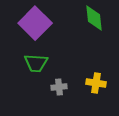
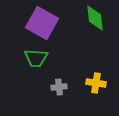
green diamond: moved 1 px right
purple square: moved 7 px right; rotated 16 degrees counterclockwise
green trapezoid: moved 5 px up
